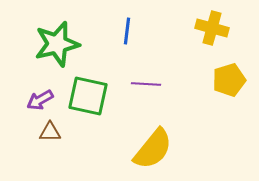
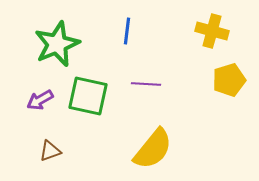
yellow cross: moved 3 px down
green star: rotated 9 degrees counterclockwise
brown triangle: moved 19 px down; rotated 20 degrees counterclockwise
